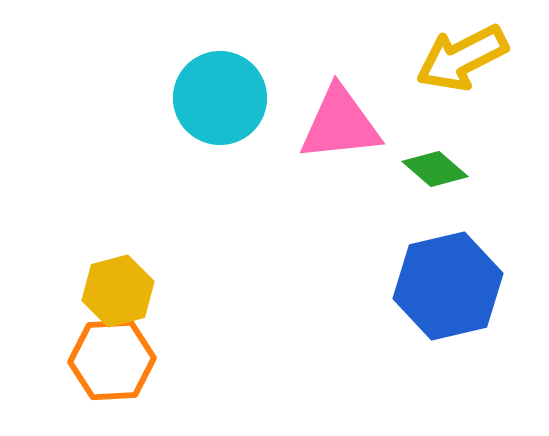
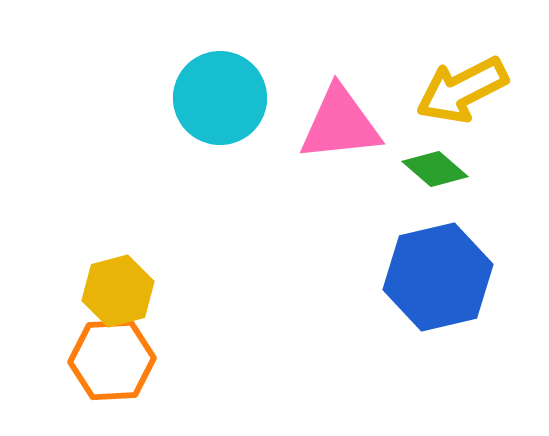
yellow arrow: moved 32 px down
blue hexagon: moved 10 px left, 9 px up
